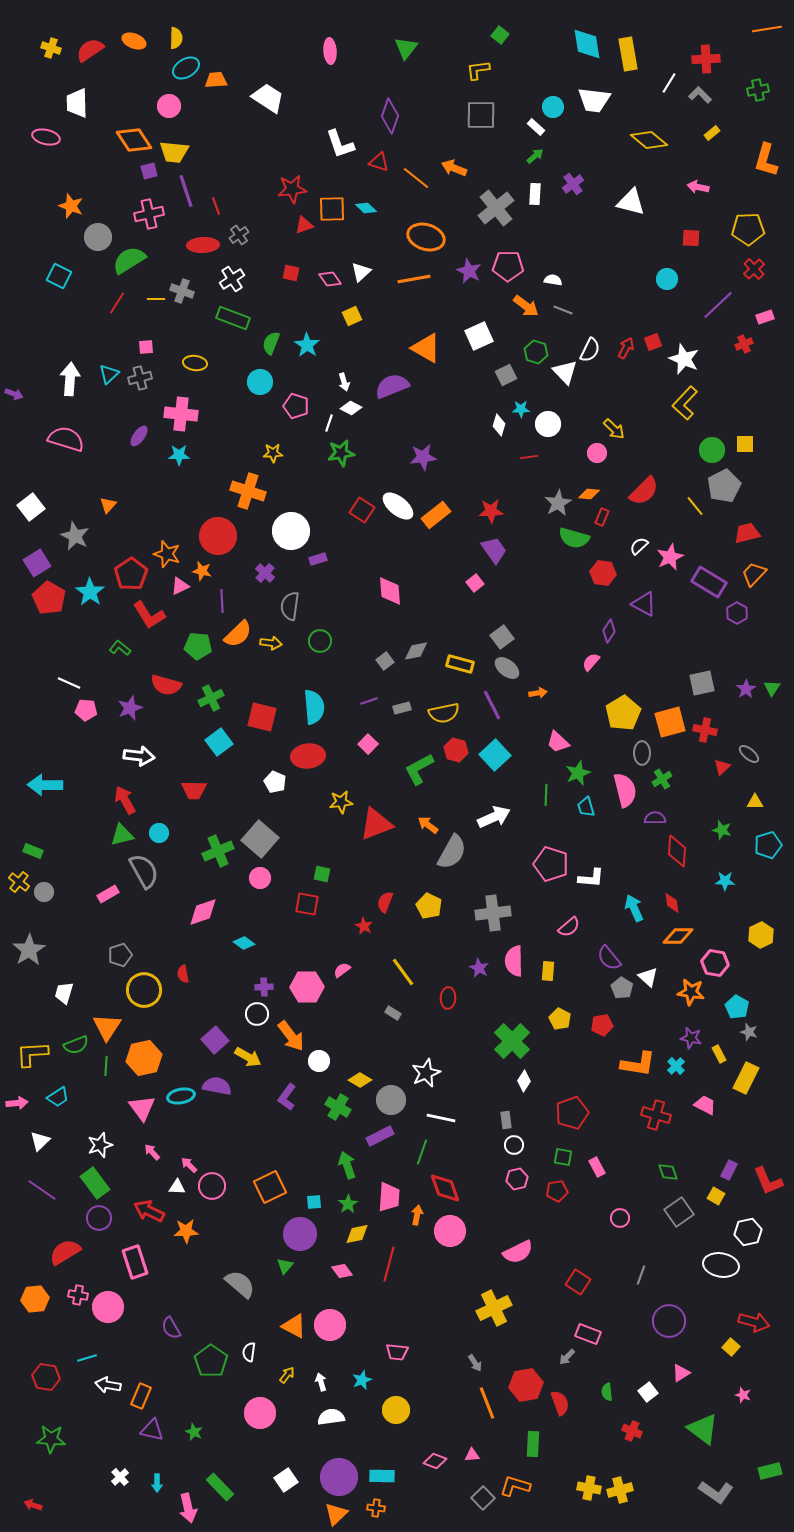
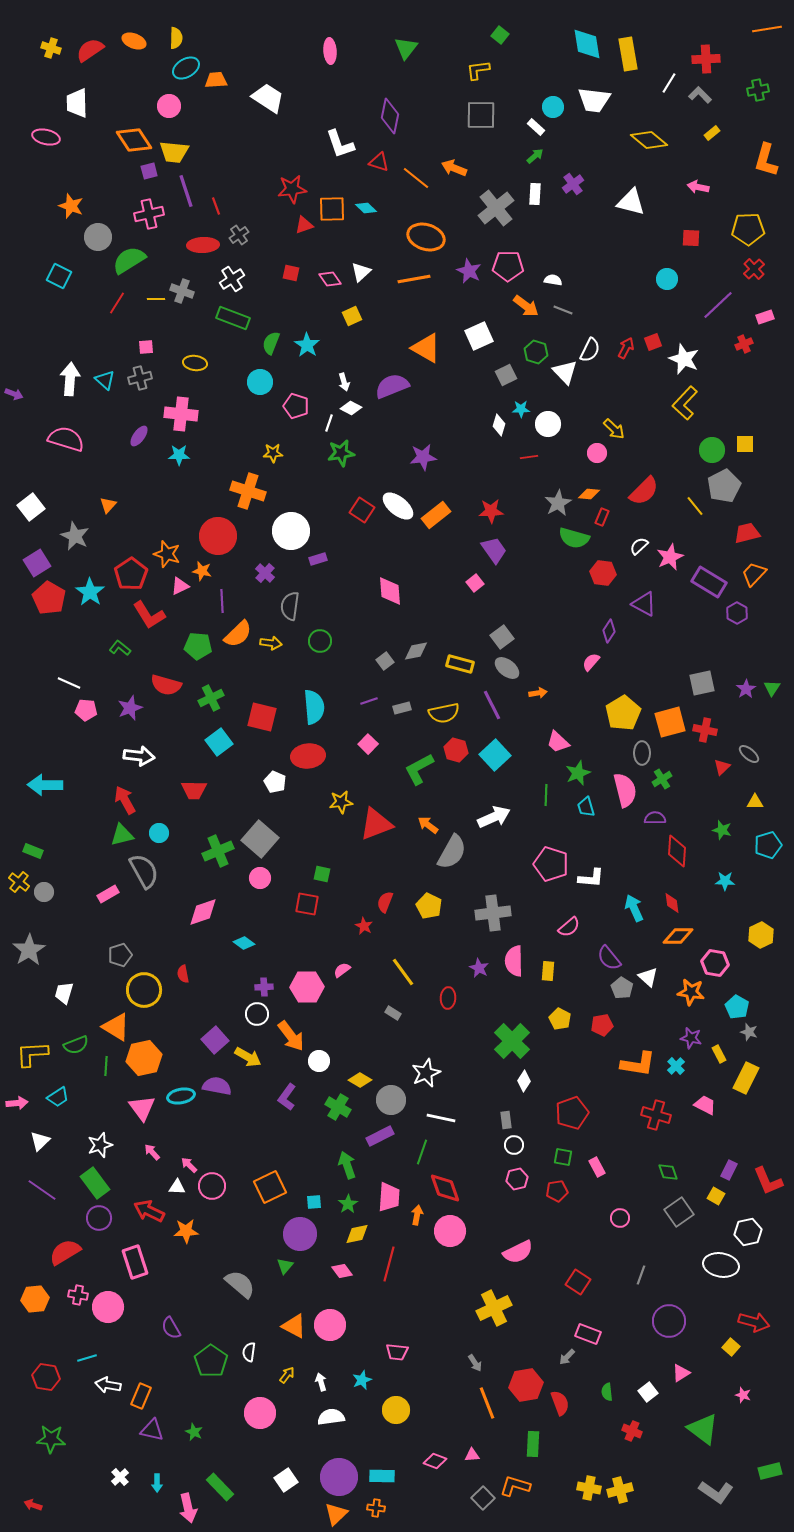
purple diamond at (390, 116): rotated 8 degrees counterclockwise
cyan triangle at (109, 374): moved 4 px left, 6 px down; rotated 35 degrees counterclockwise
orange triangle at (107, 1027): moved 9 px right; rotated 32 degrees counterclockwise
